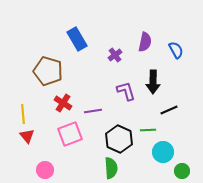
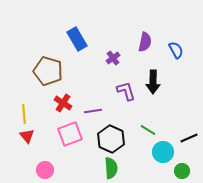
purple cross: moved 2 px left, 3 px down
black line: moved 20 px right, 28 px down
yellow line: moved 1 px right
green line: rotated 35 degrees clockwise
black hexagon: moved 8 px left
